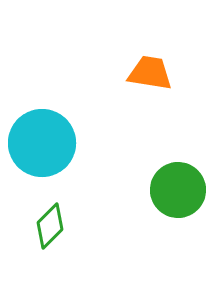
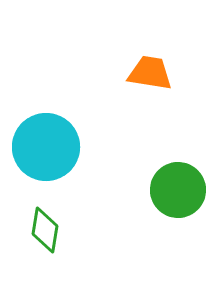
cyan circle: moved 4 px right, 4 px down
green diamond: moved 5 px left, 4 px down; rotated 36 degrees counterclockwise
